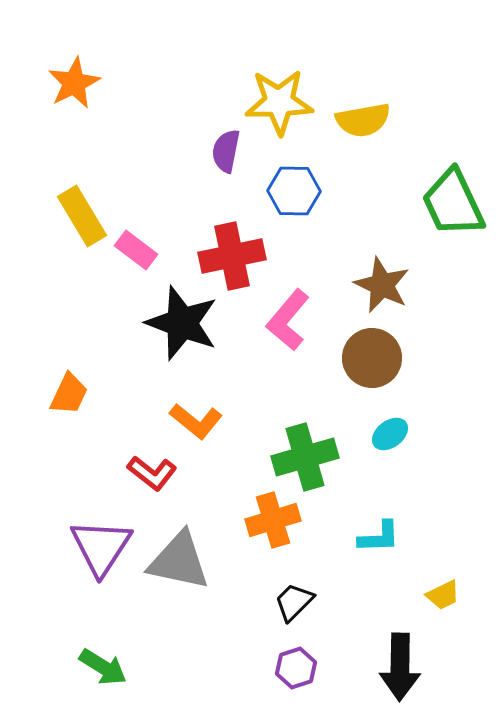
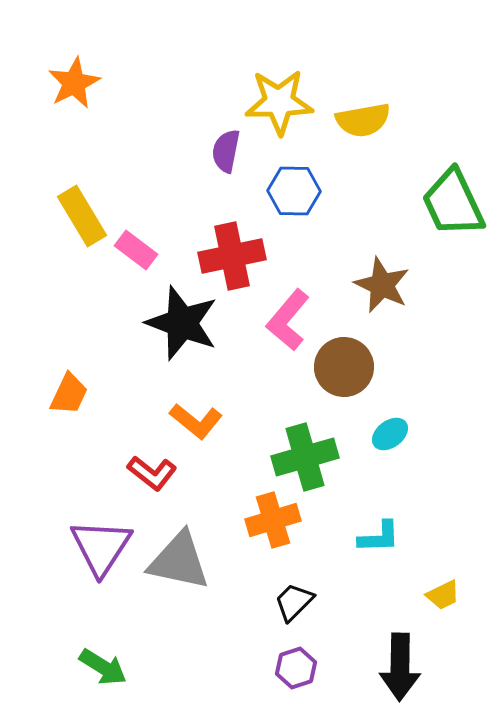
brown circle: moved 28 px left, 9 px down
